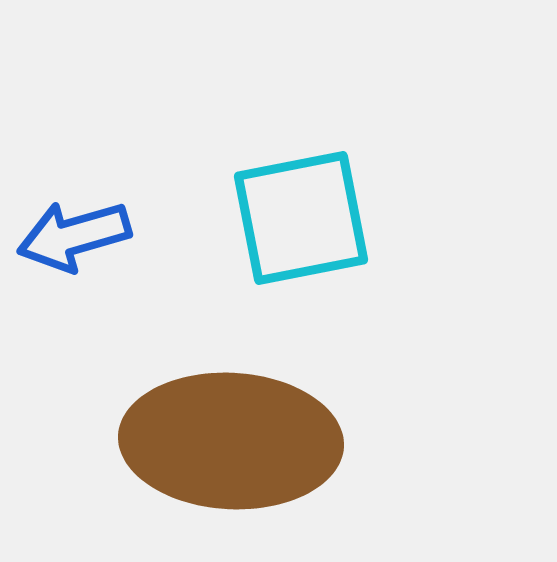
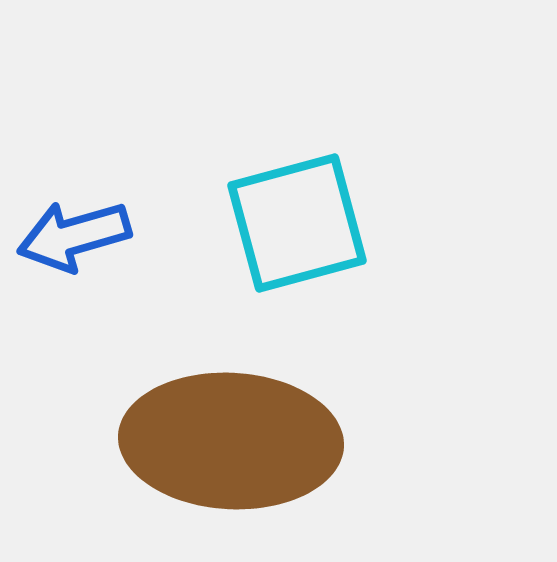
cyan square: moved 4 px left, 5 px down; rotated 4 degrees counterclockwise
